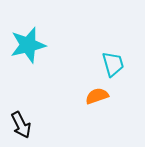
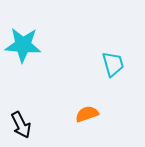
cyan star: moved 5 px left; rotated 18 degrees clockwise
orange semicircle: moved 10 px left, 18 px down
